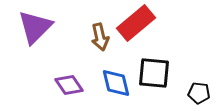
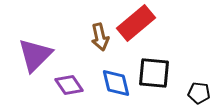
purple triangle: moved 28 px down
